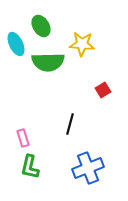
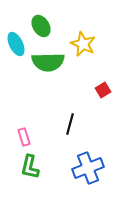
yellow star: moved 1 px right; rotated 20 degrees clockwise
pink rectangle: moved 1 px right, 1 px up
